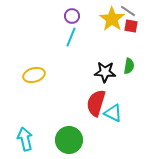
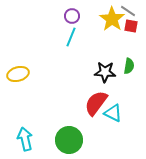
yellow ellipse: moved 16 px left, 1 px up
red semicircle: rotated 20 degrees clockwise
